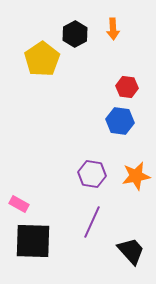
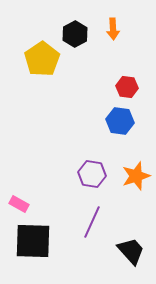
orange star: rotated 8 degrees counterclockwise
